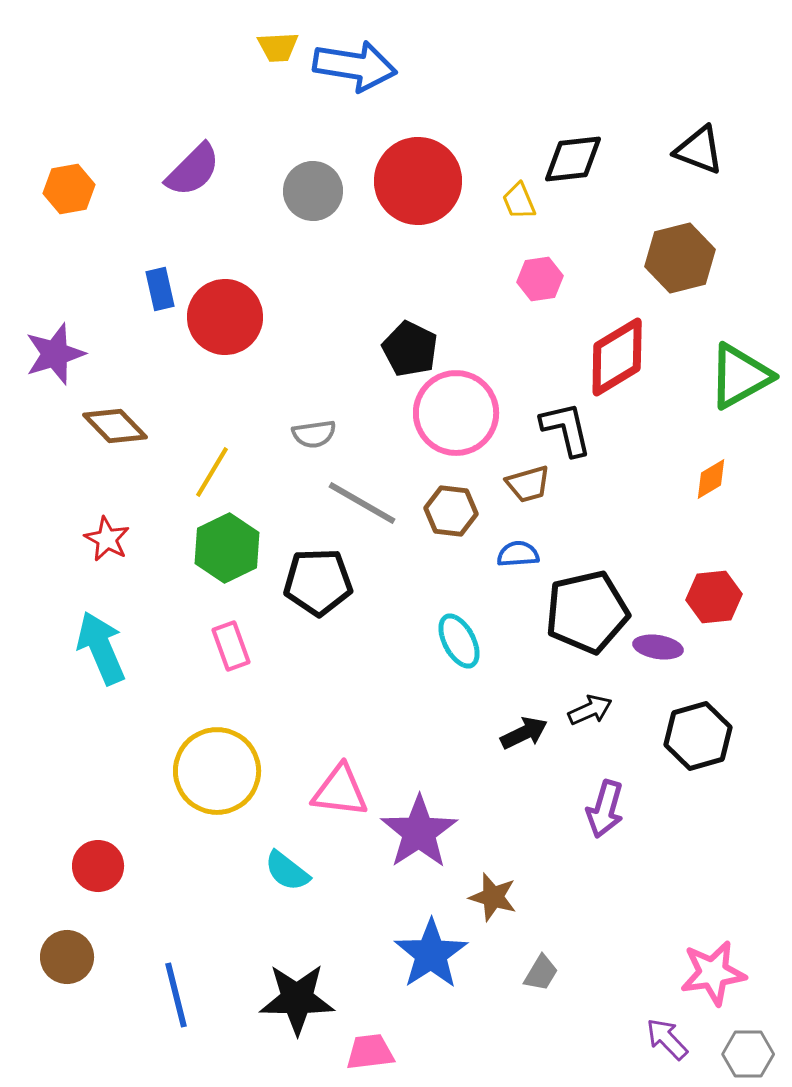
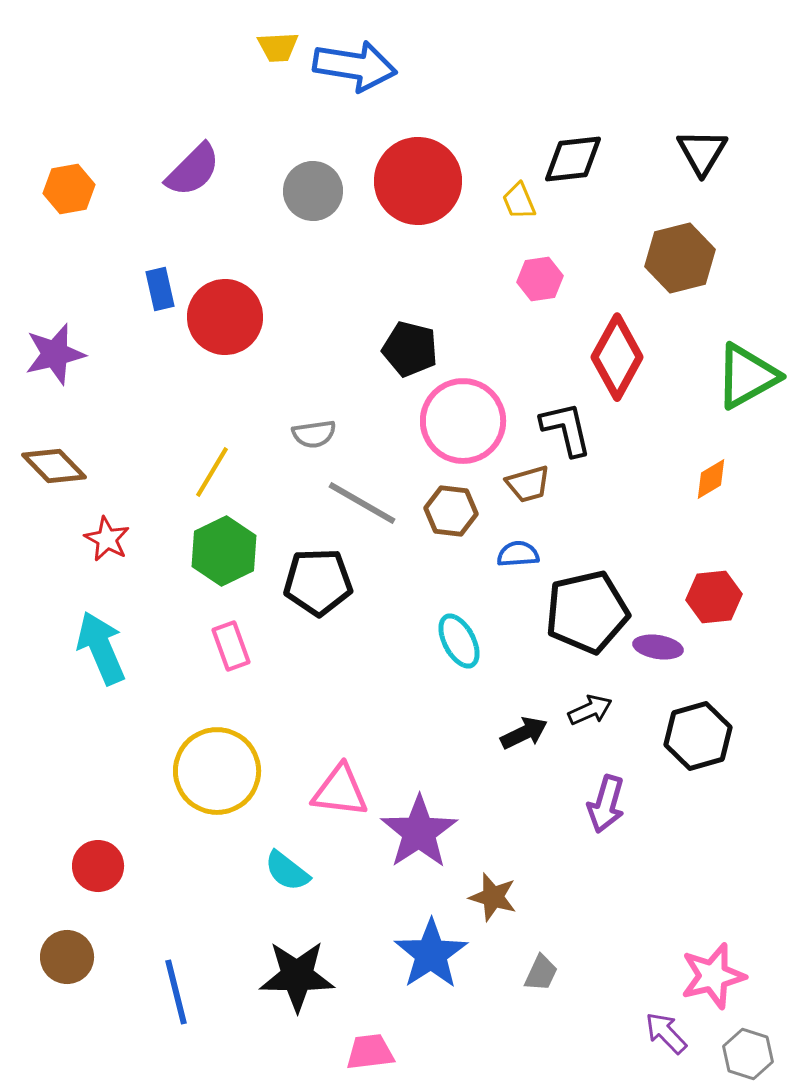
black triangle at (699, 150): moved 3 px right, 2 px down; rotated 40 degrees clockwise
black pentagon at (410, 349): rotated 12 degrees counterclockwise
purple star at (55, 354): rotated 4 degrees clockwise
red diamond at (617, 357): rotated 30 degrees counterclockwise
green triangle at (740, 376): moved 7 px right
pink circle at (456, 413): moved 7 px right, 8 px down
brown diamond at (115, 426): moved 61 px left, 40 px down
green hexagon at (227, 548): moved 3 px left, 3 px down
purple arrow at (605, 809): moved 1 px right, 5 px up
gray trapezoid at (541, 973): rotated 6 degrees counterclockwise
pink star at (713, 973): moved 3 px down; rotated 6 degrees counterclockwise
blue line at (176, 995): moved 3 px up
black star at (297, 999): moved 23 px up
purple arrow at (667, 1039): moved 1 px left, 6 px up
gray hexagon at (748, 1054): rotated 18 degrees clockwise
